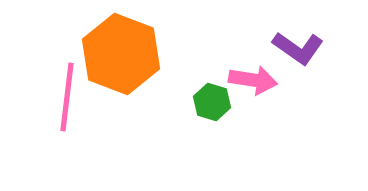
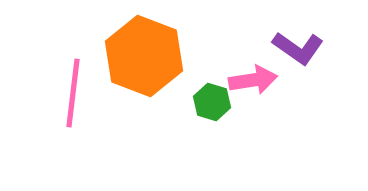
orange hexagon: moved 23 px right, 2 px down
pink arrow: rotated 18 degrees counterclockwise
pink line: moved 6 px right, 4 px up
